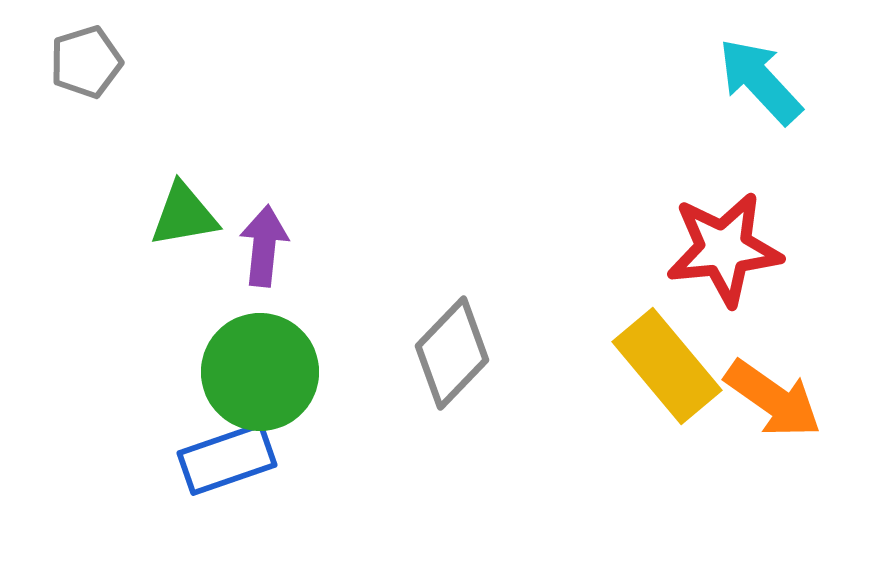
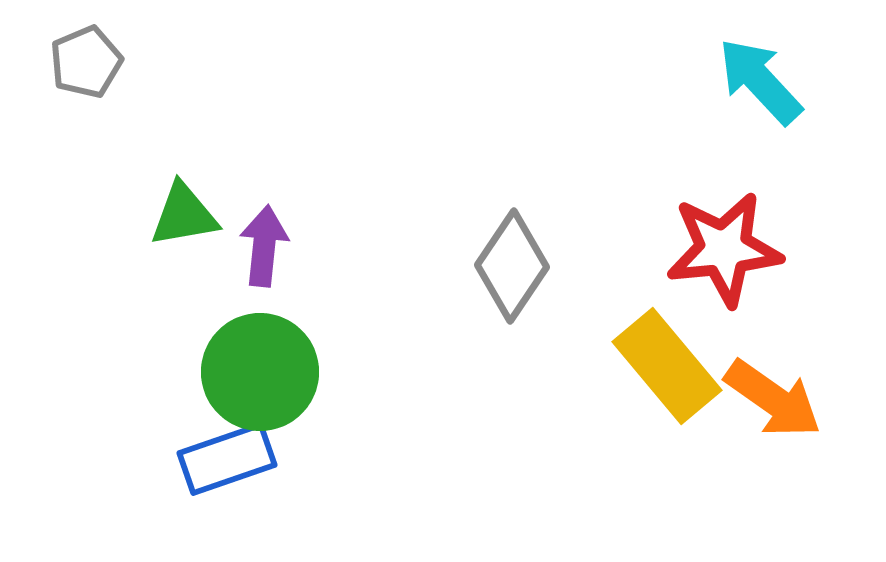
gray pentagon: rotated 6 degrees counterclockwise
gray diamond: moved 60 px right, 87 px up; rotated 10 degrees counterclockwise
